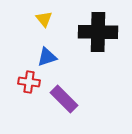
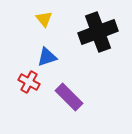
black cross: rotated 21 degrees counterclockwise
red cross: rotated 20 degrees clockwise
purple rectangle: moved 5 px right, 2 px up
